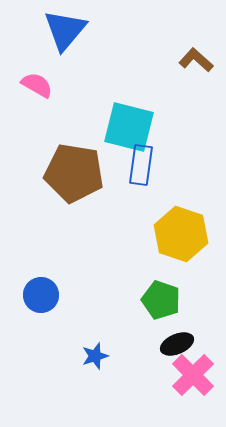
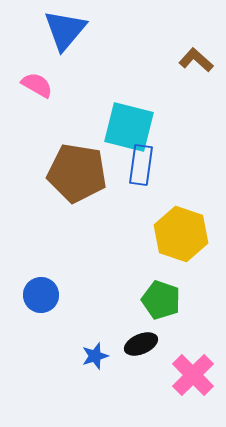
brown pentagon: moved 3 px right
black ellipse: moved 36 px left
